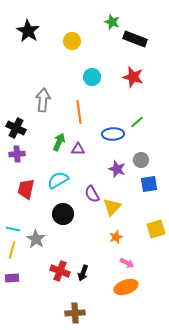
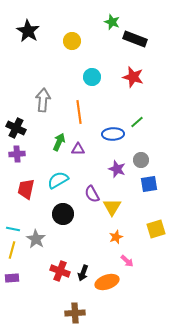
yellow triangle: rotated 12 degrees counterclockwise
pink arrow: moved 2 px up; rotated 16 degrees clockwise
orange ellipse: moved 19 px left, 5 px up
